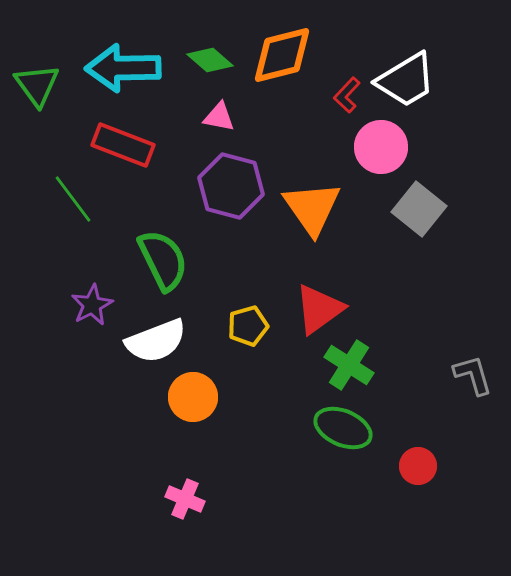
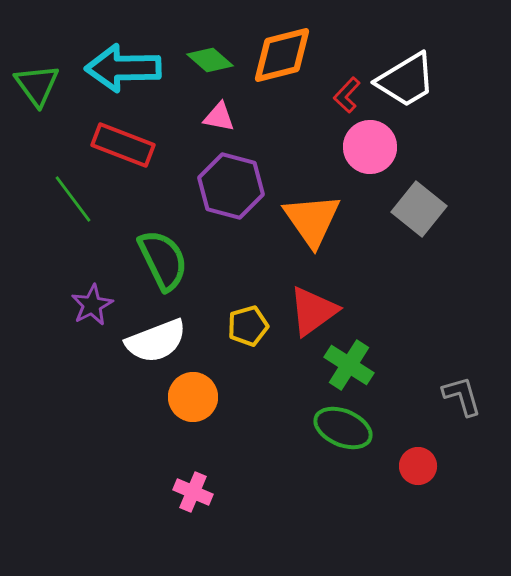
pink circle: moved 11 px left
orange triangle: moved 12 px down
red triangle: moved 6 px left, 2 px down
gray L-shape: moved 11 px left, 21 px down
pink cross: moved 8 px right, 7 px up
